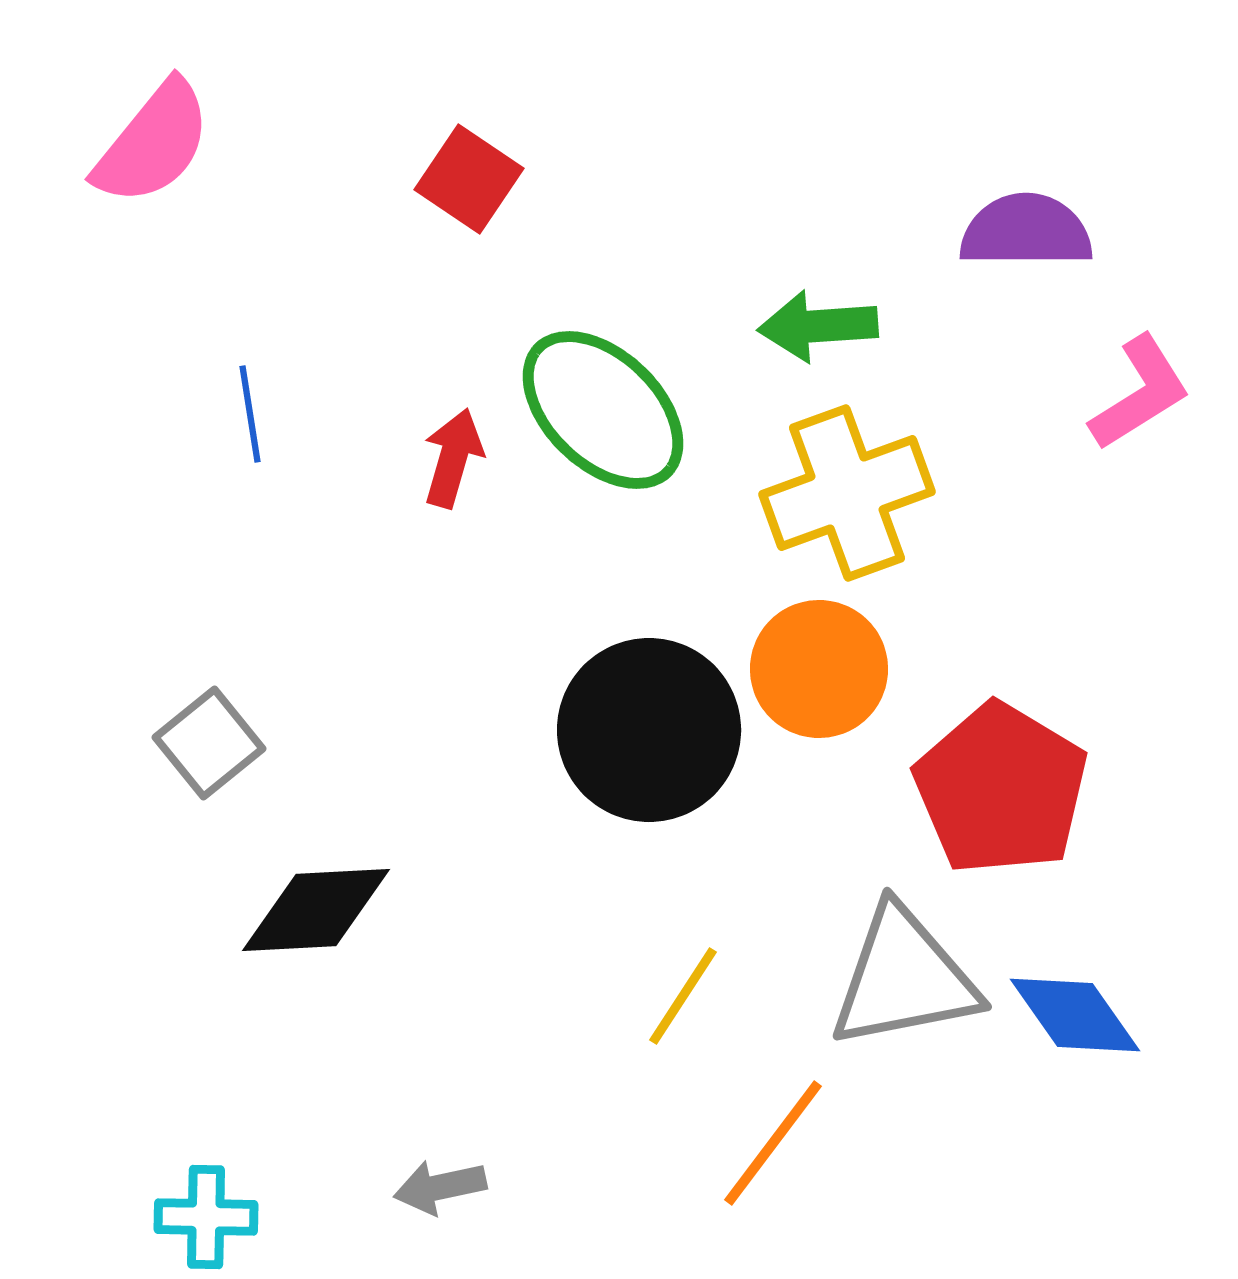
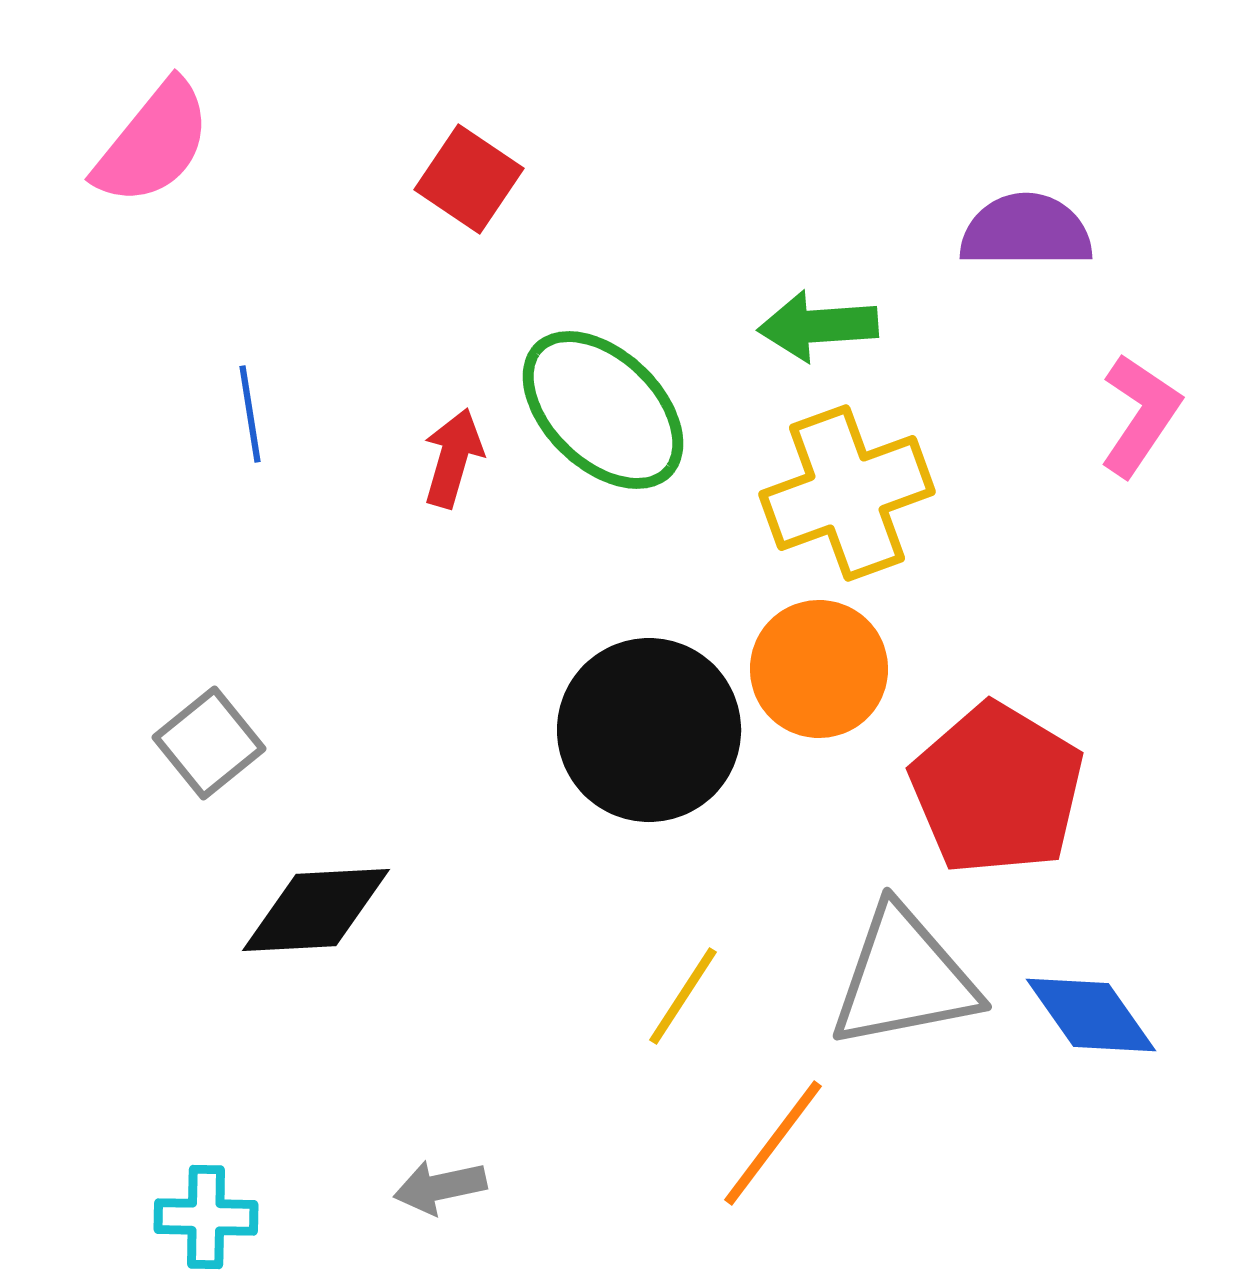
pink L-shape: moved 22 px down; rotated 24 degrees counterclockwise
red pentagon: moved 4 px left
blue diamond: moved 16 px right
